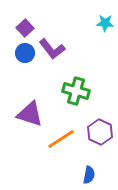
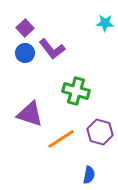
purple hexagon: rotated 10 degrees counterclockwise
